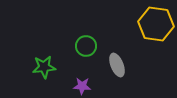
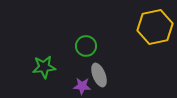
yellow hexagon: moved 1 px left, 3 px down; rotated 20 degrees counterclockwise
gray ellipse: moved 18 px left, 10 px down
